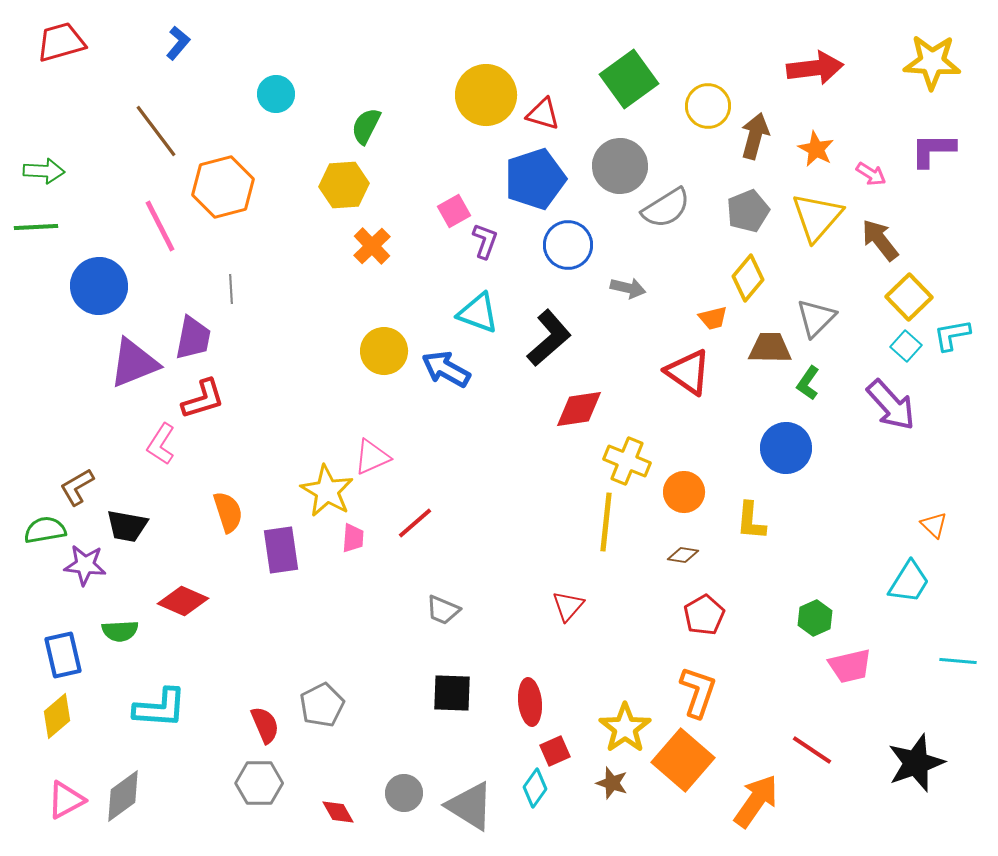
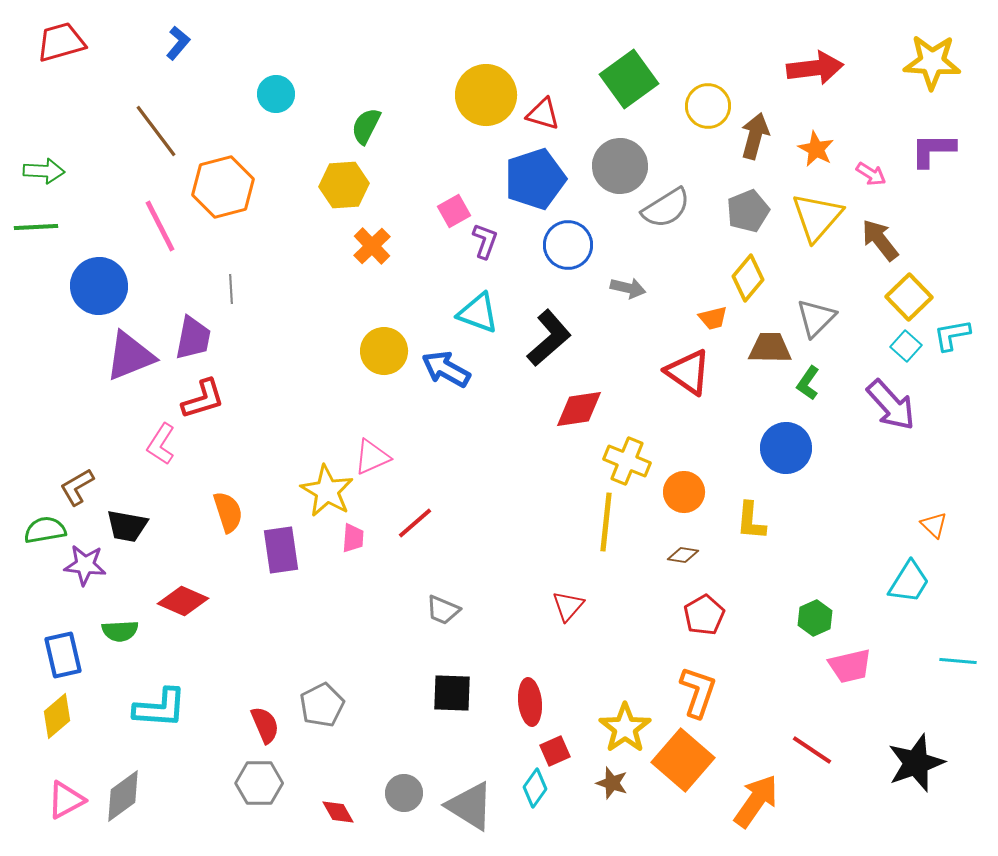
purple triangle at (134, 363): moved 4 px left, 7 px up
